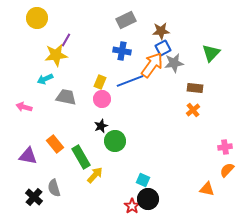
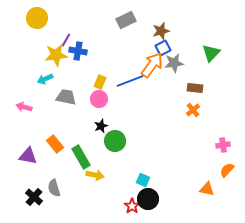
brown star: rotated 12 degrees counterclockwise
blue cross: moved 44 px left
pink circle: moved 3 px left
pink cross: moved 2 px left, 2 px up
yellow arrow: rotated 60 degrees clockwise
